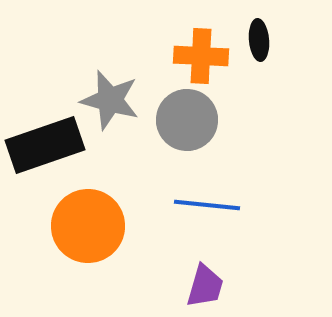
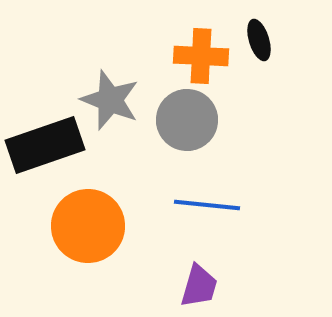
black ellipse: rotated 12 degrees counterclockwise
gray star: rotated 6 degrees clockwise
purple trapezoid: moved 6 px left
